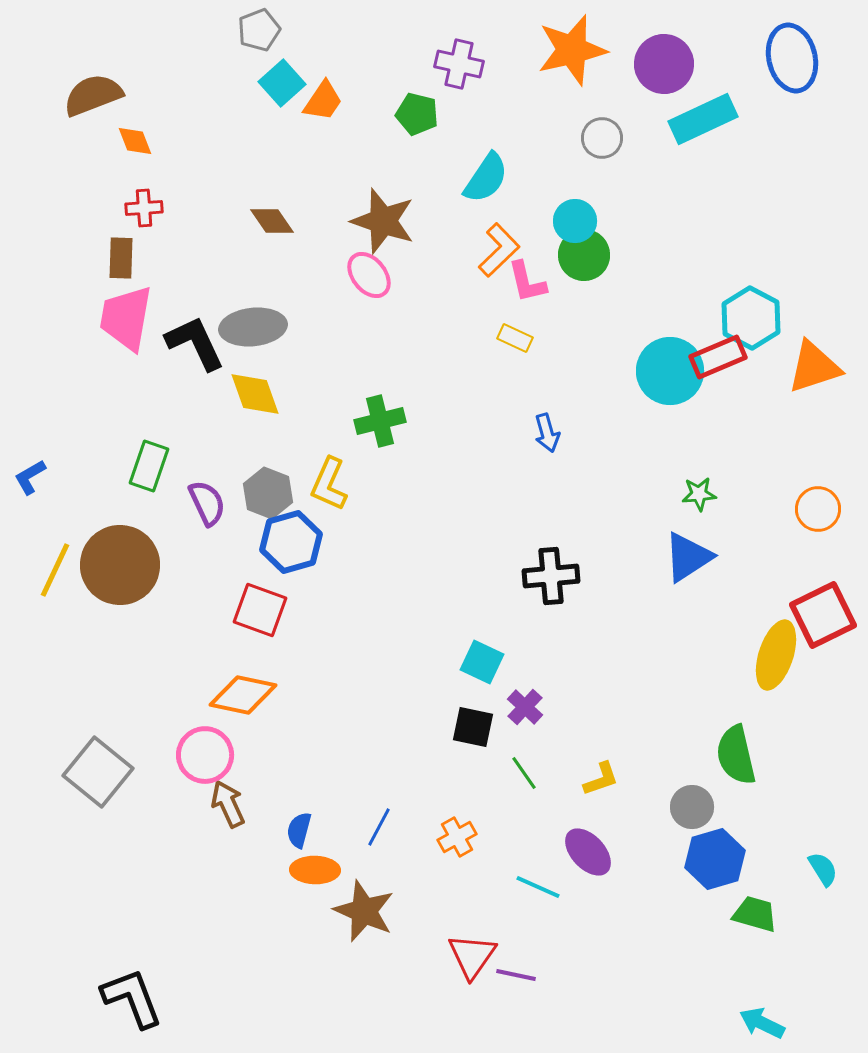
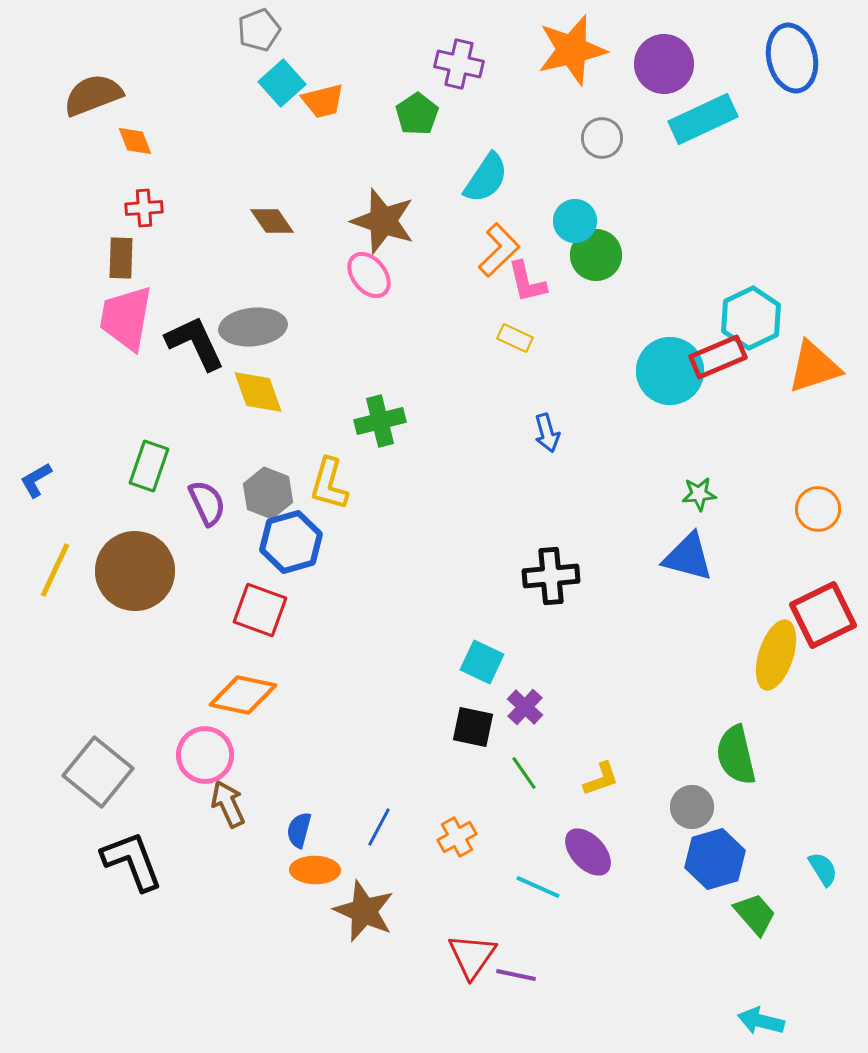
orange trapezoid at (323, 101): rotated 42 degrees clockwise
green pentagon at (417, 114): rotated 24 degrees clockwise
green circle at (584, 255): moved 12 px right
cyan hexagon at (751, 318): rotated 6 degrees clockwise
yellow diamond at (255, 394): moved 3 px right, 2 px up
blue L-shape at (30, 477): moved 6 px right, 3 px down
yellow L-shape at (329, 484): rotated 8 degrees counterclockwise
blue triangle at (688, 557): rotated 48 degrees clockwise
brown circle at (120, 565): moved 15 px right, 6 px down
green trapezoid at (755, 914): rotated 33 degrees clockwise
black L-shape at (132, 998): moved 137 px up
cyan arrow at (762, 1023): moved 1 px left, 2 px up; rotated 12 degrees counterclockwise
